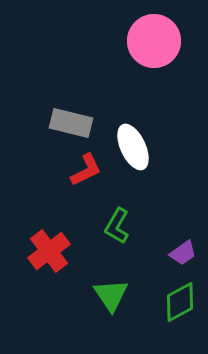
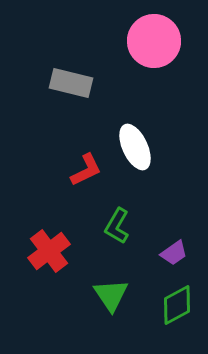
gray rectangle: moved 40 px up
white ellipse: moved 2 px right
purple trapezoid: moved 9 px left
green diamond: moved 3 px left, 3 px down
